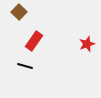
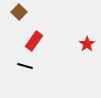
red star: rotated 14 degrees counterclockwise
